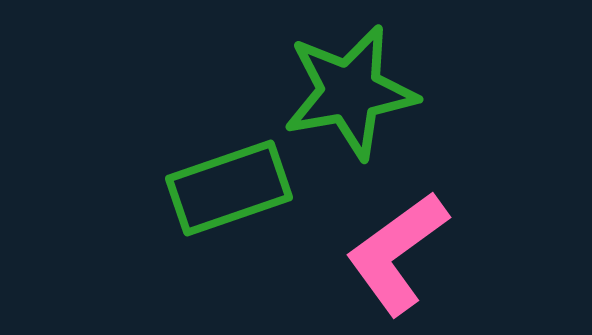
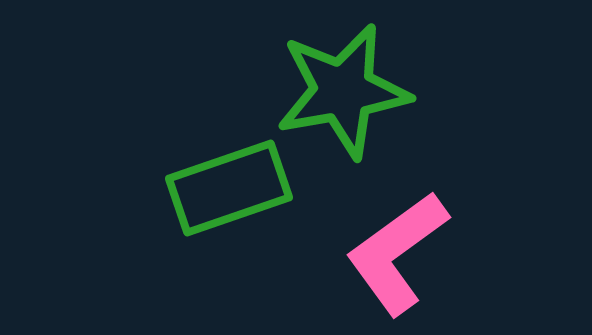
green star: moved 7 px left, 1 px up
